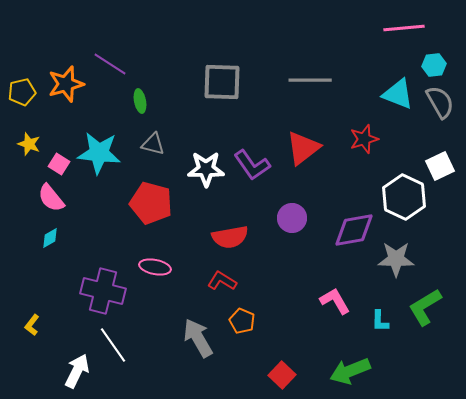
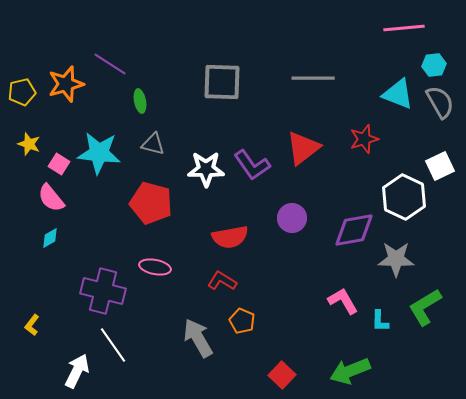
gray line: moved 3 px right, 2 px up
pink L-shape: moved 8 px right
